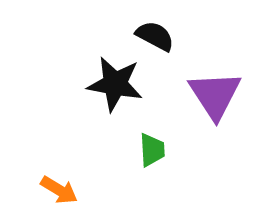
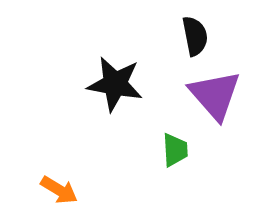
black semicircle: moved 40 px right; rotated 51 degrees clockwise
purple triangle: rotated 8 degrees counterclockwise
green trapezoid: moved 23 px right
